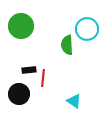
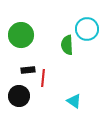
green circle: moved 9 px down
black rectangle: moved 1 px left
black circle: moved 2 px down
